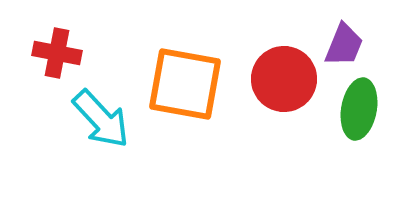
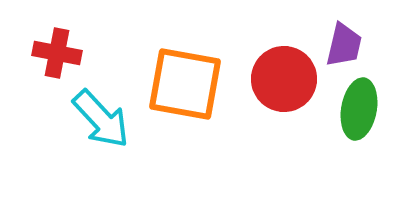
purple trapezoid: rotated 9 degrees counterclockwise
